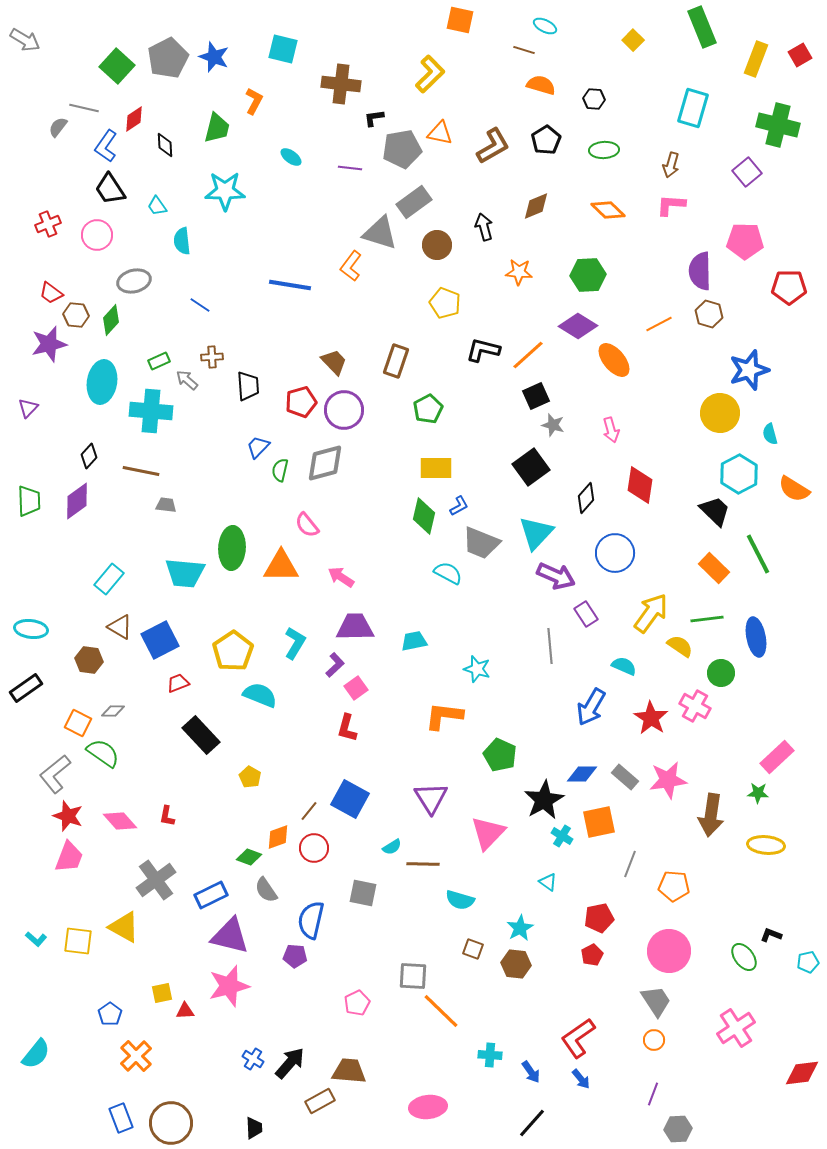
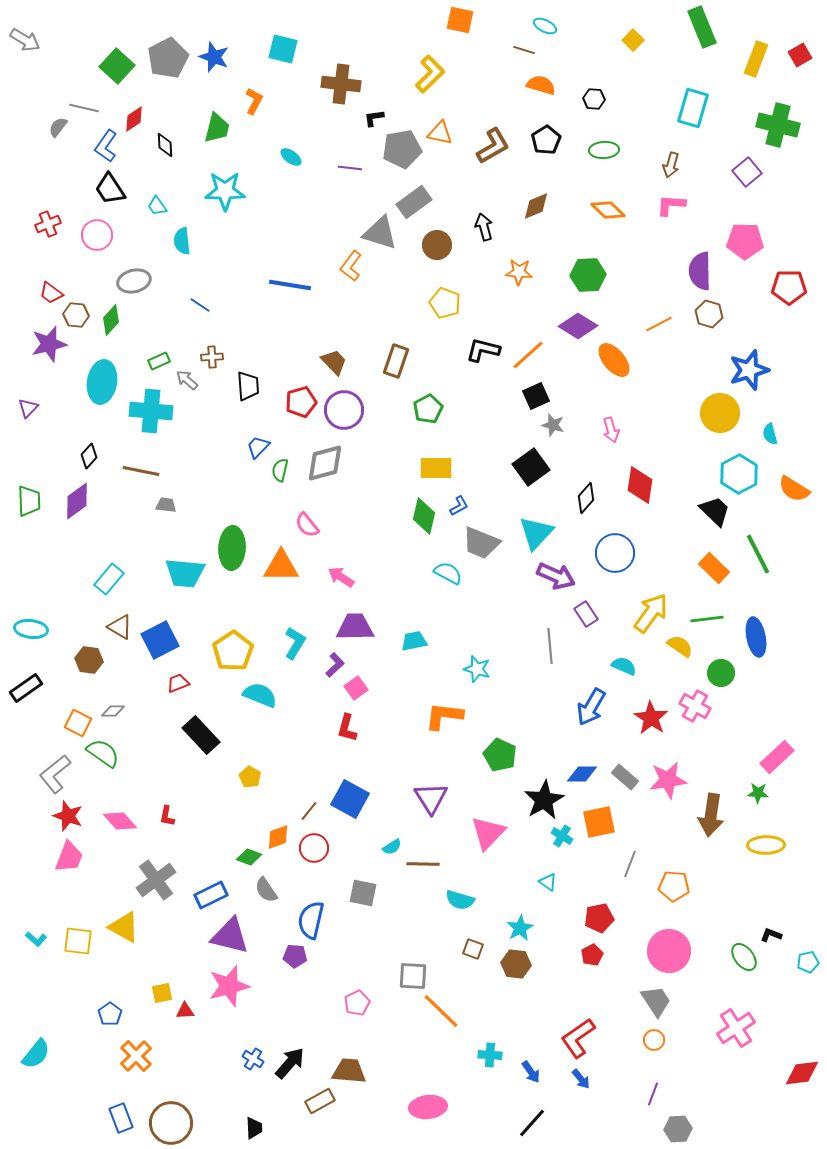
yellow ellipse at (766, 845): rotated 6 degrees counterclockwise
